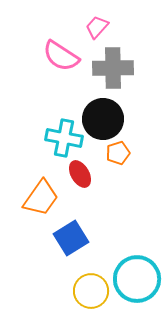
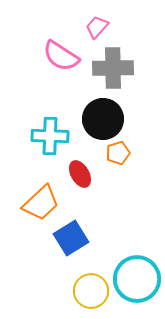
cyan cross: moved 14 px left, 2 px up; rotated 9 degrees counterclockwise
orange trapezoid: moved 5 px down; rotated 12 degrees clockwise
